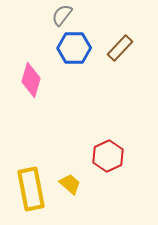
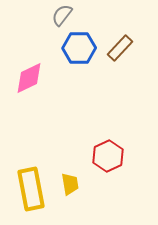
blue hexagon: moved 5 px right
pink diamond: moved 2 px left, 2 px up; rotated 48 degrees clockwise
yellow trapezoid: rotated 40 degrees clockwise
